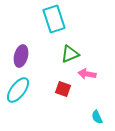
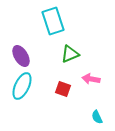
cyan rectangle: moved 1 px left, 2 px down
purple ellipse: rotated 45 degrees counterclockwise
pink arrow: moved 4 px right, 5 px down
cyan ellipse: moved 4 px right, 4 px up; rotated 12 degrees counterclockwise
